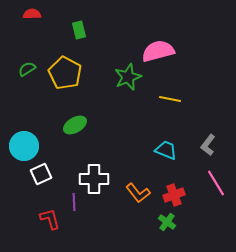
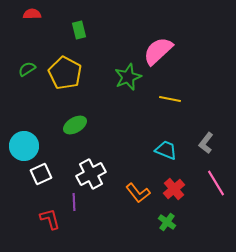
pink semicircle: rotated 28 degrees counterclockwise
gray L-shape: moved 2 px left, 2 px up
white cross: moved 3 px left, 5 px up; rotated 28 degrees counterclockwise
red cross: moved 6 px up; rotated 20 degrees counterclockwise
